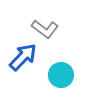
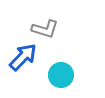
gray L-shape: rotated 20 degrees counterclockwise
